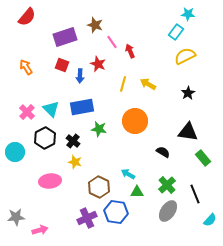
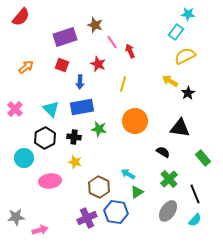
red semicircle: moved 6 px left
orange arrow: rotated 84 degrees clockwise
blue arrow: moved 6 px down
yellow arrow: moved 22 px right, 3 px up
pink cross: moved 12 px left, 3 px up
black triangle: moved 8 px left, 4 px up
black cross: moved 1 px right, 4 px up; rotated 32 degrees counterclockwise
cyan circle: moved 9 px right, 6 px down
green cross: moved 2 px right, 6 px up
green triangle: rotated 32 degrees counterclockwise
cyan semicircle: moved 15 px left
